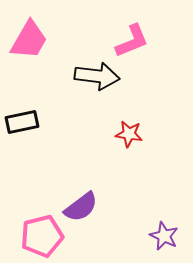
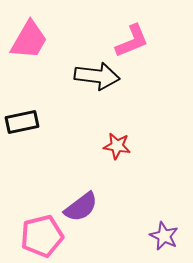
red star: moved 12 px left, 12 px down
